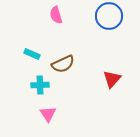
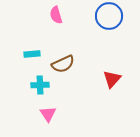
cyan rectangle: rotated 28 degrees counterclockwise
